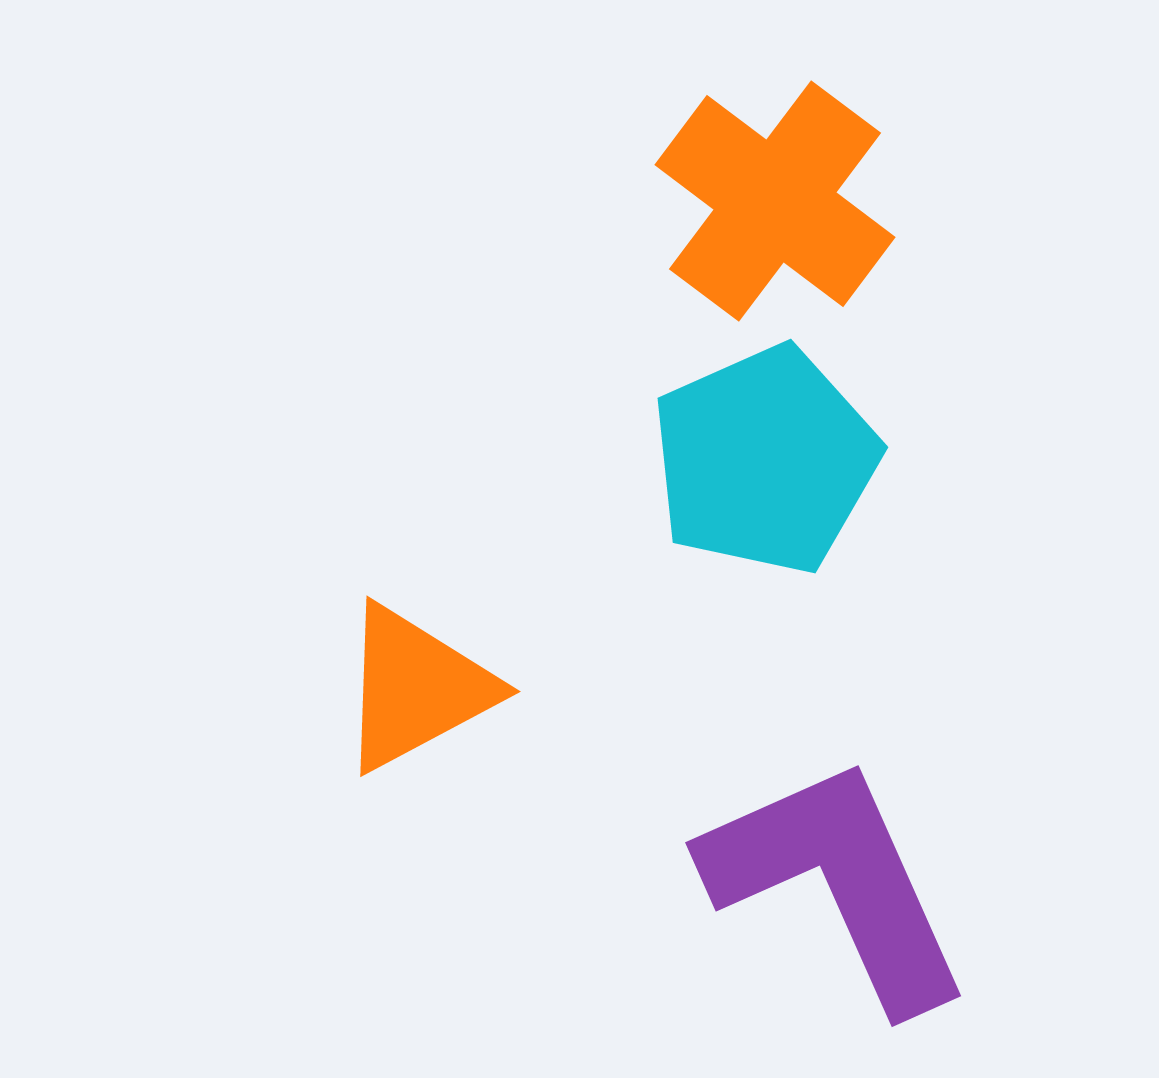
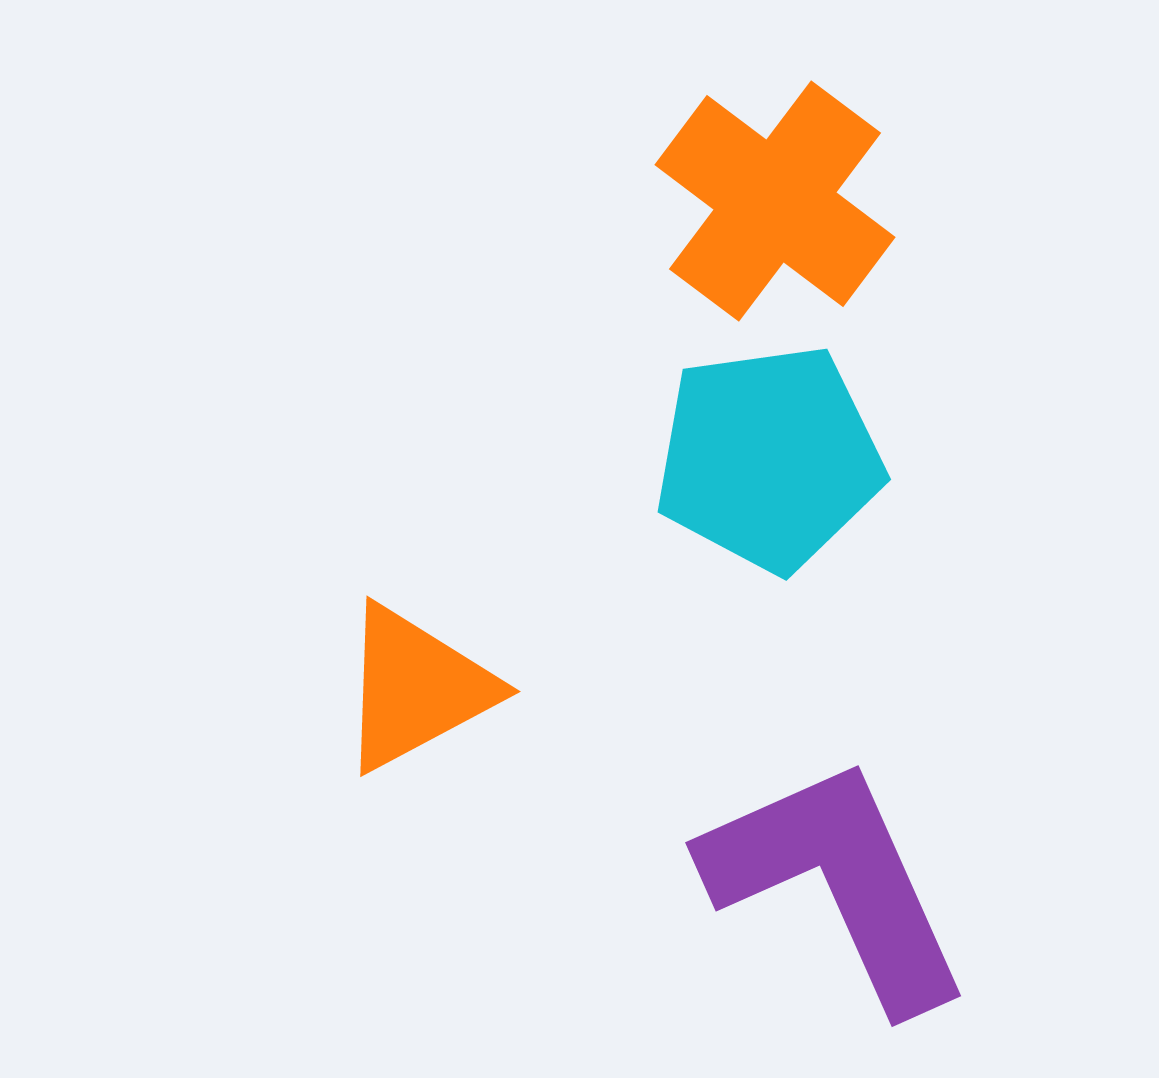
cyan pentagon: moved 4 px right, 2 px up; rotated 16 degrees clockwise
